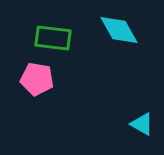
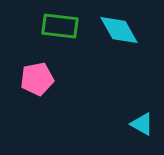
green rectangle: moved 7 px right, 12 px up
pink pentagon: rotated 20 degrees counterclockwise
